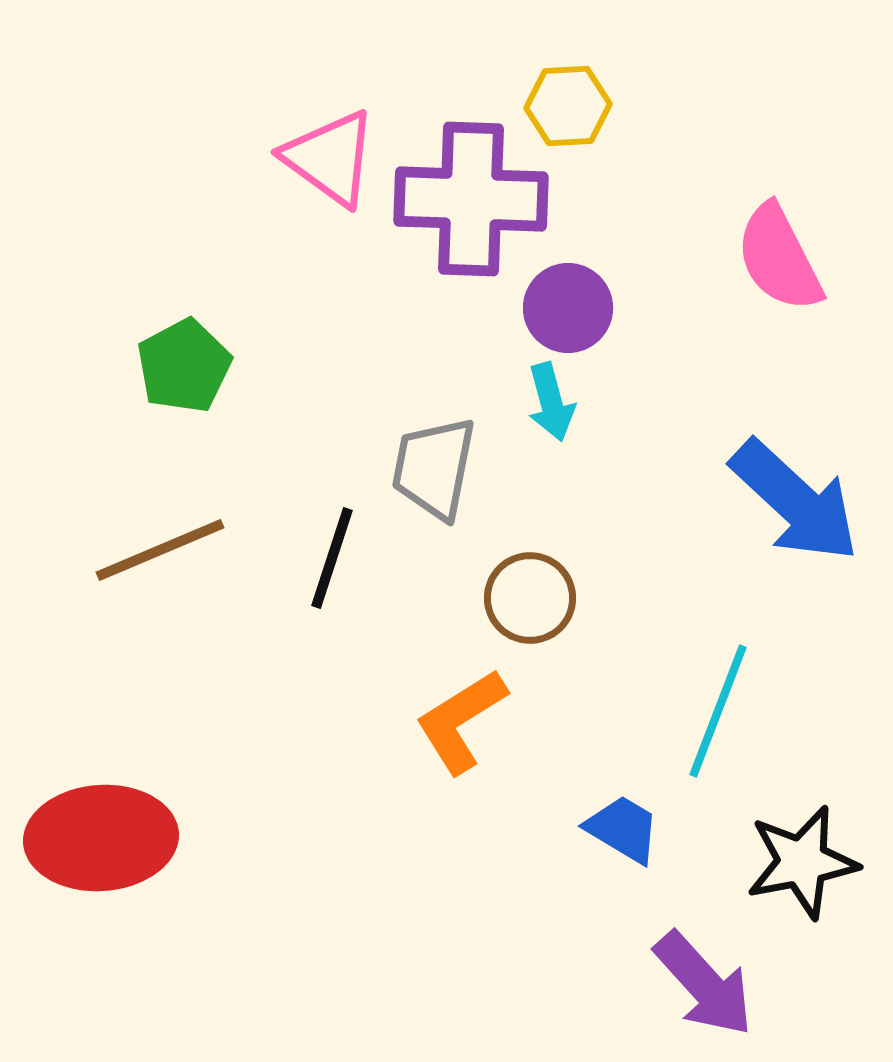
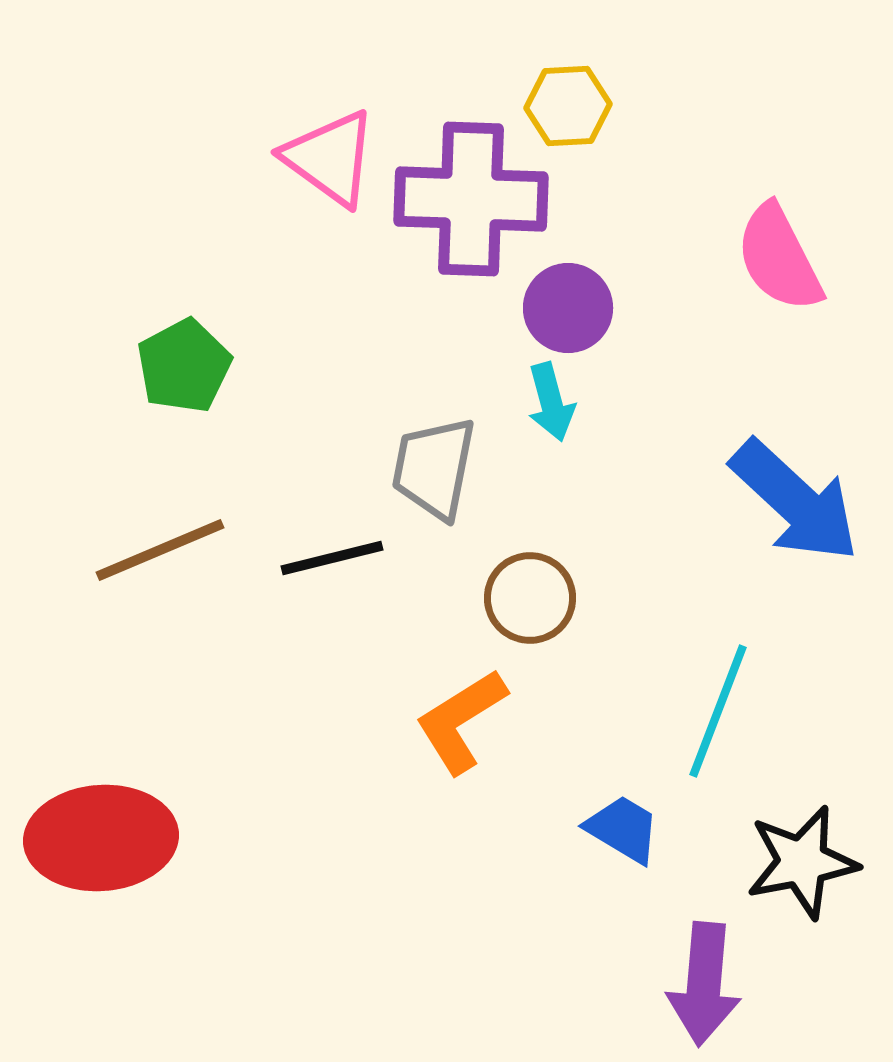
black line: rotated 58 degrees clockwise
purple arrow: rotated 47 degrees clockwise
